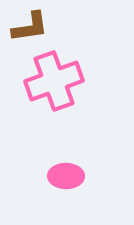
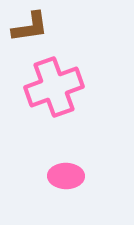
pink cross: moved 6 px down
